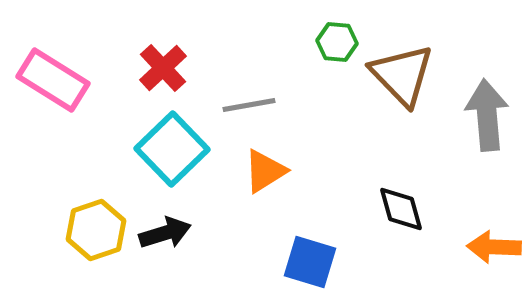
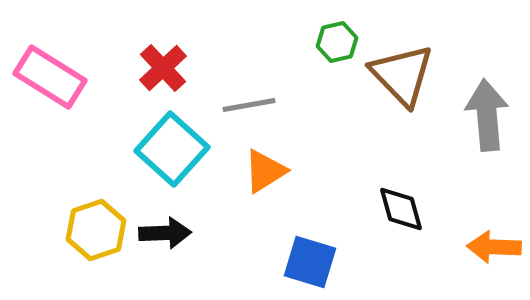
green hexagon: rotated 18 degrees counterclockwise
pink rectangle: moved 3 px left, 3 px up
cyan square: rotated 4 degrees counterclockwise
black arrow: rotated 15 degrees clockwise
